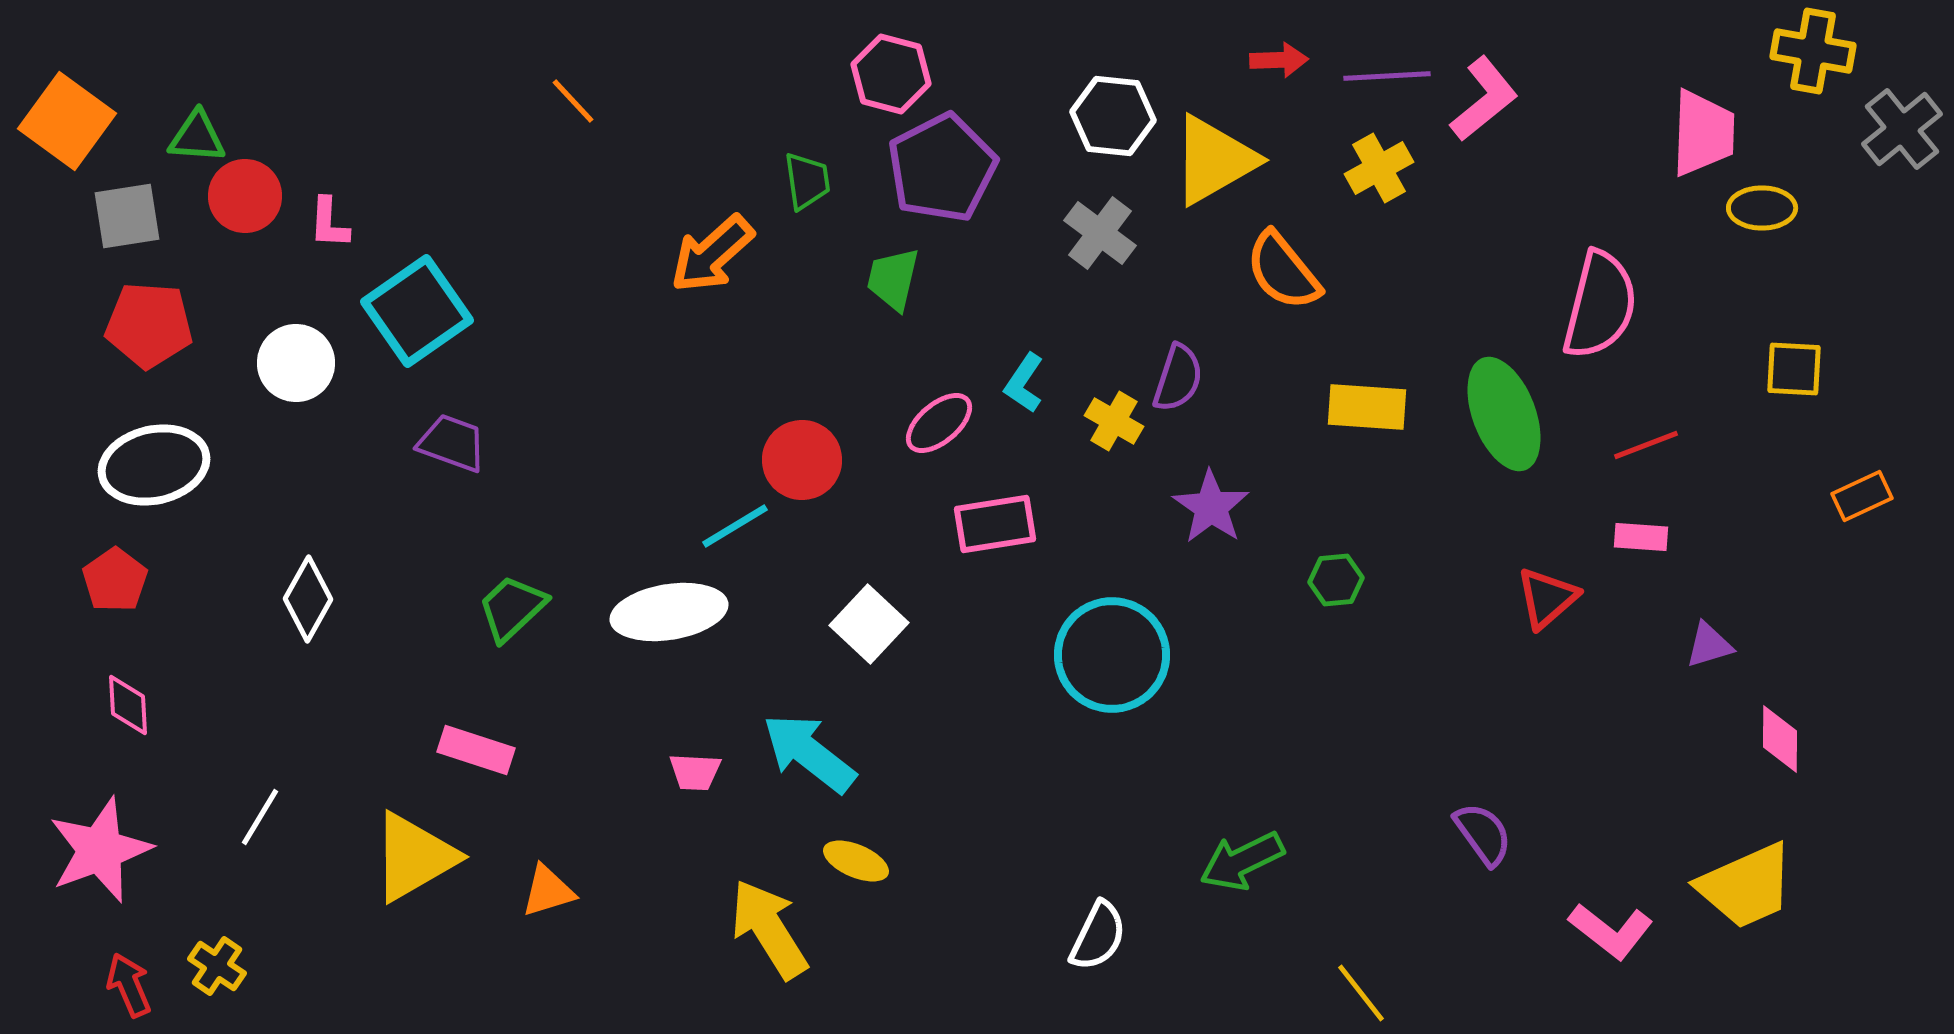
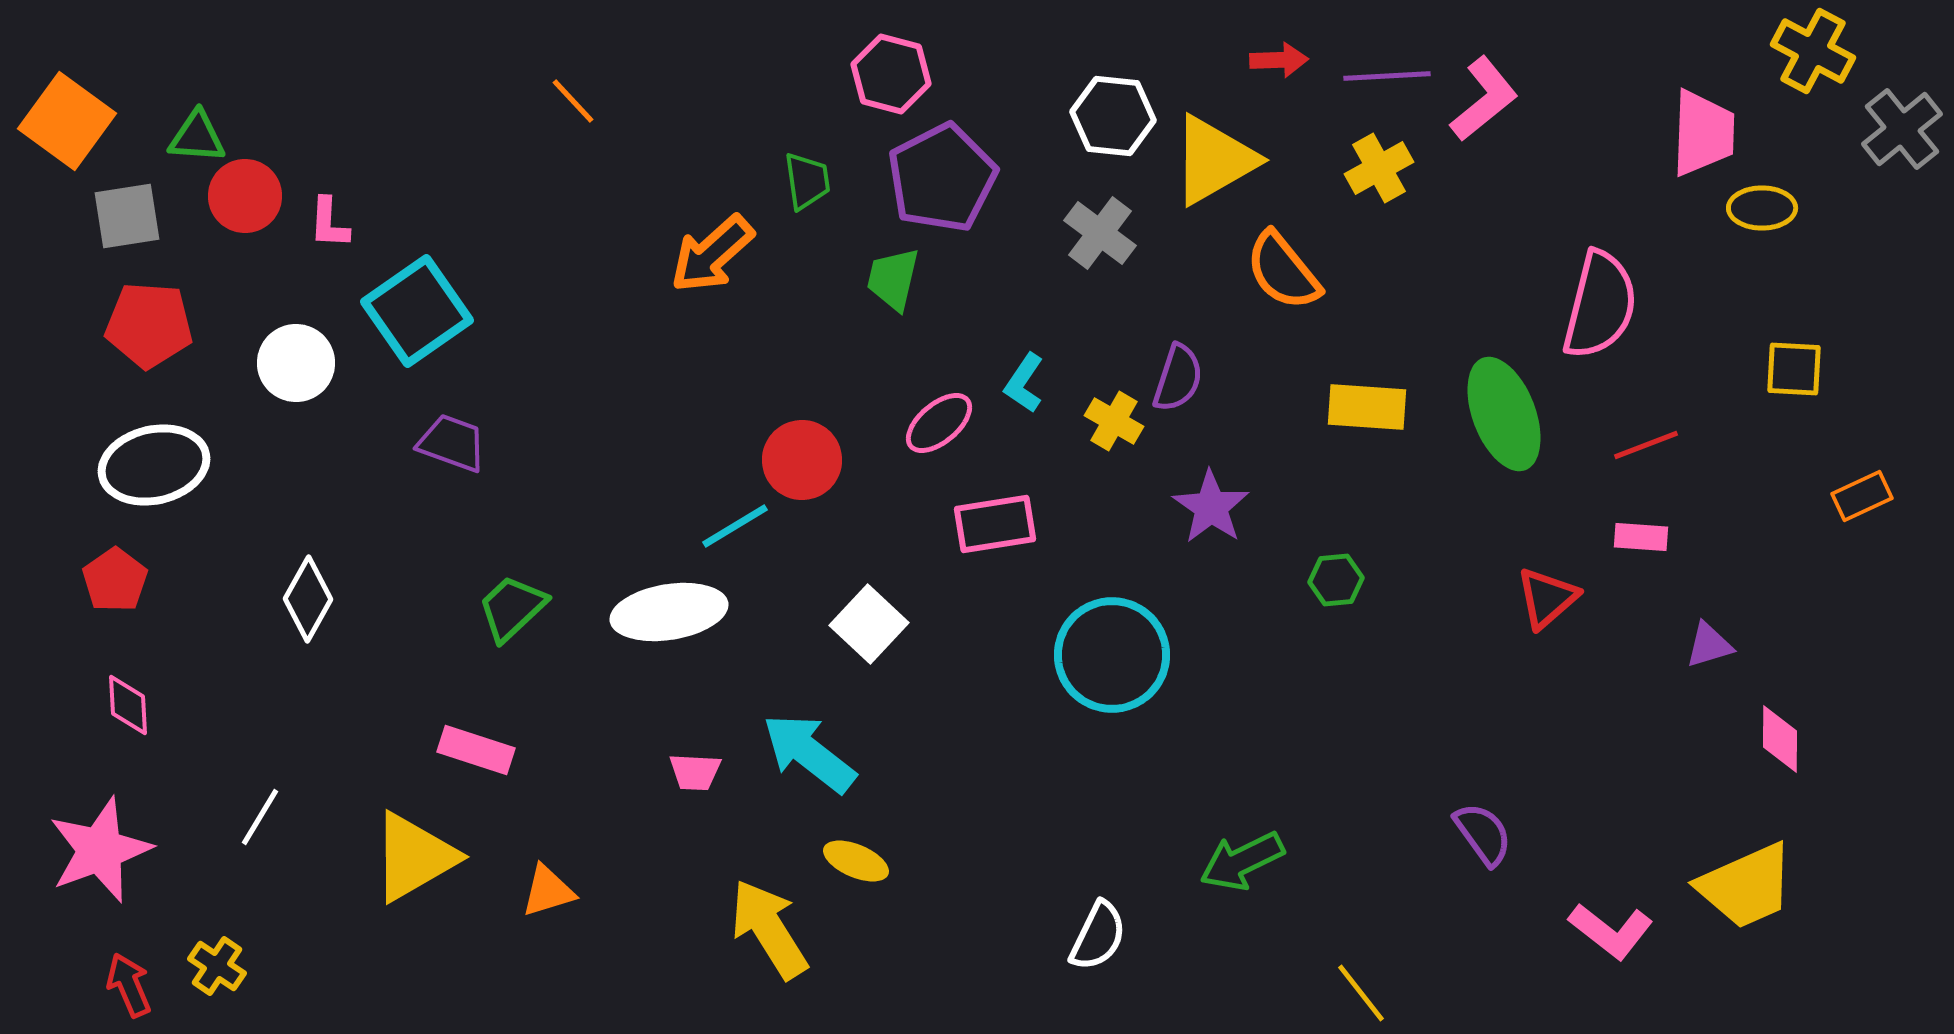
yellow cross at (1813, 51): rotated 18 degrees clockwise
purple pentagon at (942, 168): moved 10 px down
